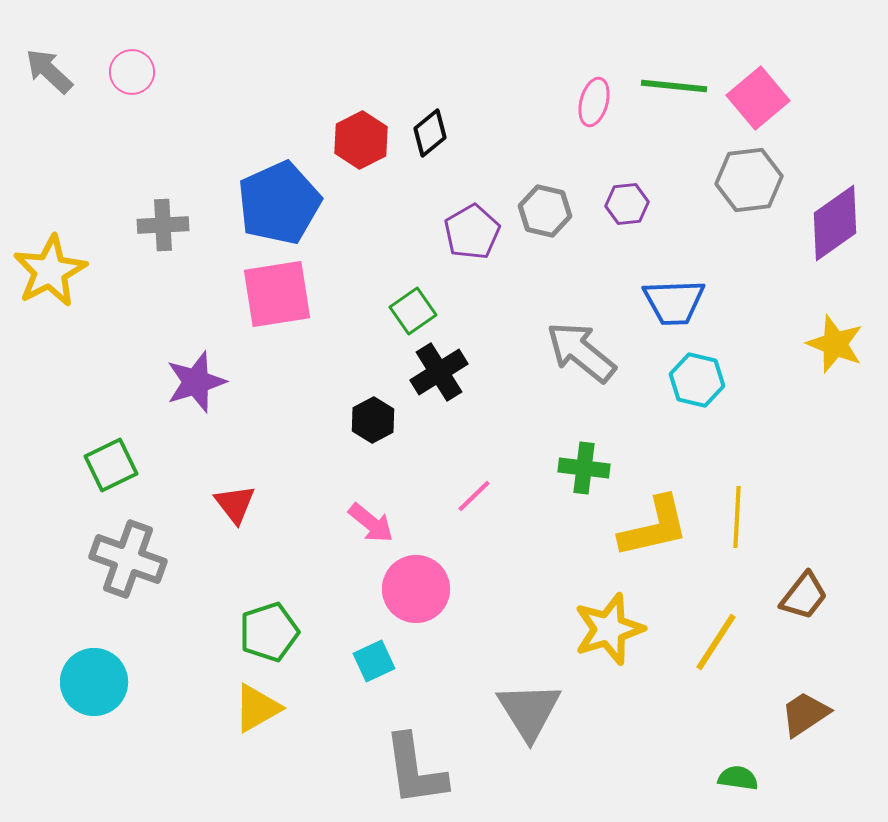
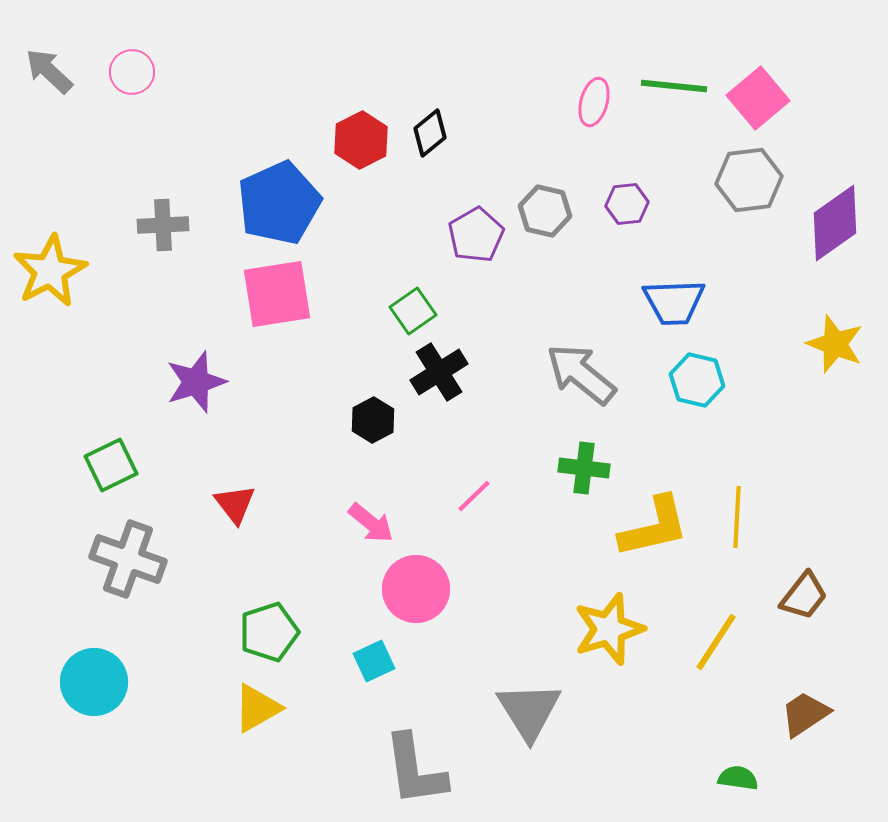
purple pentagon at (472, 232): moved 4 px right, 3 px down
gray arrow at (581, 352): moved 22 px down
